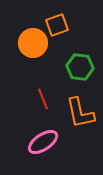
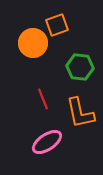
pink ellipse: moved 4 px right
